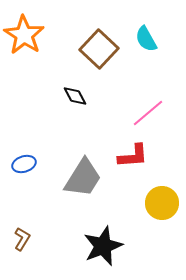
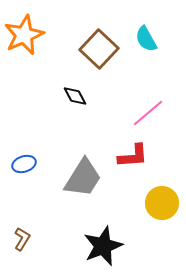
orange star: rotated 15 degrees clockwise
